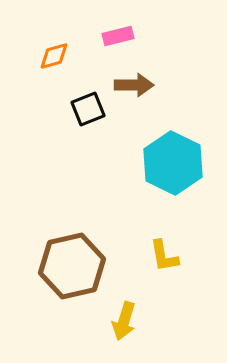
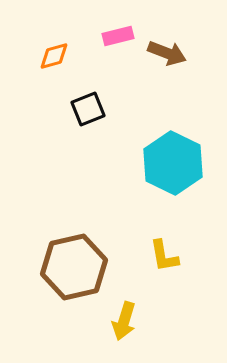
brown arrow: moved 33 px right, 32 px up; rotated 21 degrees clockwise
brown hexagon: moved 2 px right, 1 px down
